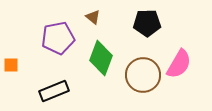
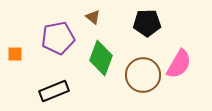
orange square: moved 4 px right, 11 px up
